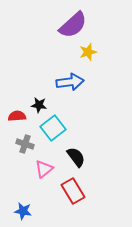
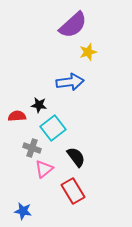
gray cross: moved 7 px right, 4 px down
